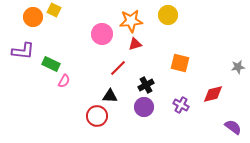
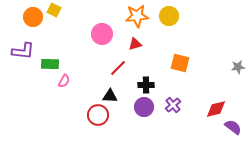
yellow circle: moved 1 px right, 1 px down
orange star: moved 6 px right, 5 px up
green rectangle: moved 1 px left; rotated 24 degrees counterclockwise
black cross: rotated 28 degrees clockwise
red diamond: moved 3 px right, 15 px down
purple cross: moved 8 px left; rotated 21 degrees clockwise
red circle: moved 1 px right, 1 px up
